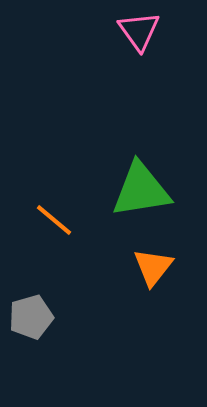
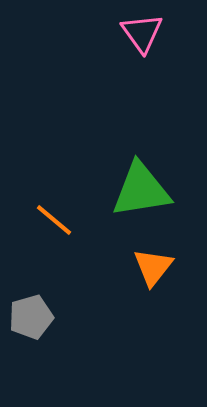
pink triangle: moved 3 px right, 2 px down
